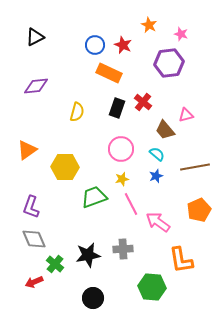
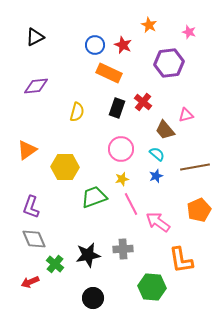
pink star: moved 8 px right, 2 px up
red arrow: moved 4 px left
